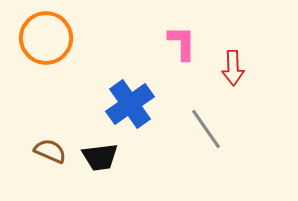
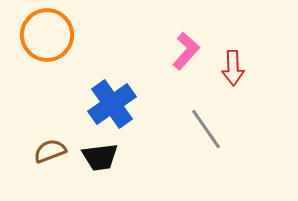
orange circle: moved 1 px right, 3 px up
pink L-shape: moved 4 px right, 8 px down; rotated 42 degrees clockwise
blue cross: moved 18 px left
brown semicircle: rotated 44 degrees counterclockwise
